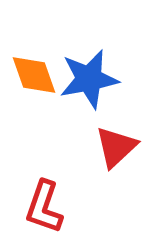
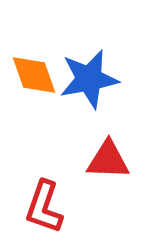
red triangle: moved 8 px left, 13 px down; rotated 45 degrees clockwise
